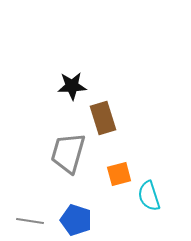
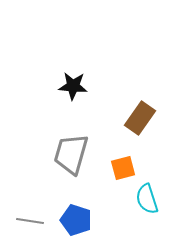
black star: moved 1 px right; rotated 8 degrees clockwise
brown rectangle: moved 37 px right; rotated 52 degrees clockwise
gray trapezoid: moved 3 px right, 1 px down
orange square: moved 4 px right, 6 px up
cyan semicircle: moved 2 px left, 3 px down
